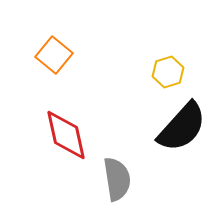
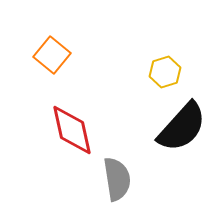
orange square: moved 2 px left
yellow hexagon: moved 3 px left
red diamond: moved 6 px right, 5 px up
